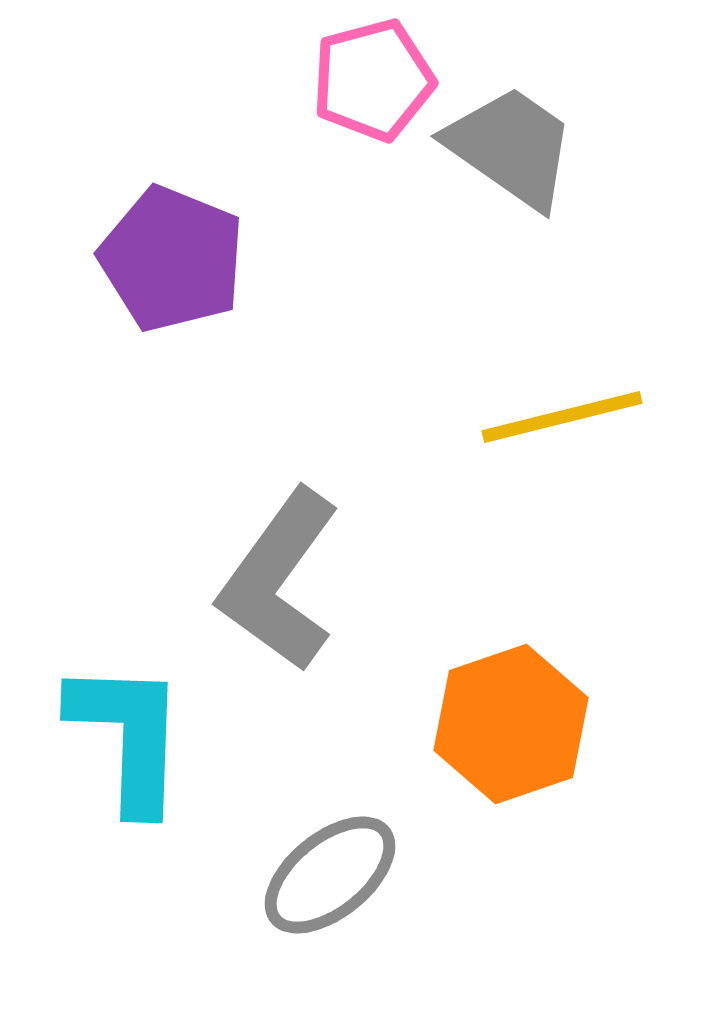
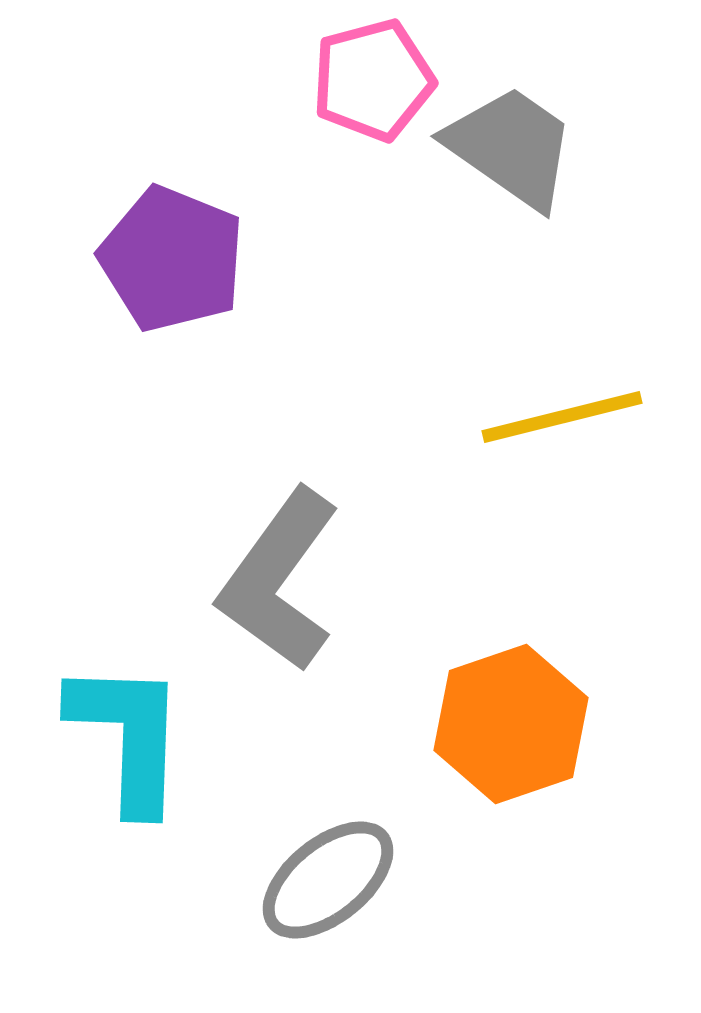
gray ellipse: moved 2 px left, 5 px down
